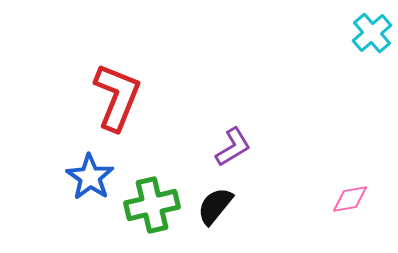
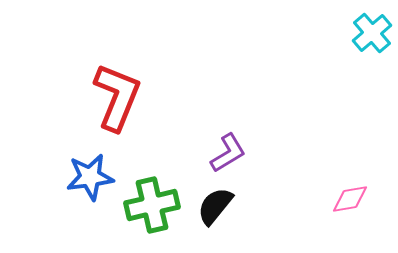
purple L-shape: moved 5 px left, 6 px down
blue star: rotated 30 degrees clockwise
